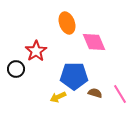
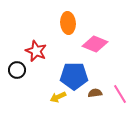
orange ellipse: moved 1 px right; rotated 15 degrees clockwise
pink diamond: moved 1 px right, 2 px down; rotated 45 degrees counterclockwise
red star: rotated 15 degrees counterclockwise
black circle: moved 1 px right, 1 px down
brown semicircle: rotated 24 degrees counterclockwise
